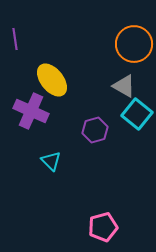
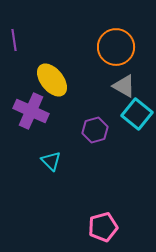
purple line: moved 1 px left, 1 px down
orange circle: moved 18 px left, 3 px down
